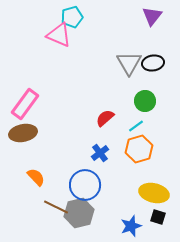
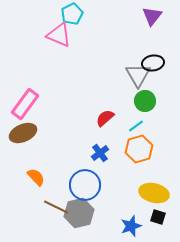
cyan pentagon: moved 3 px up; rotated 10 degrees counterclockwise
gray triangle: moved 9 px right, 12 px down
brown ellipse: rotated 12 degrees counterclockwise
